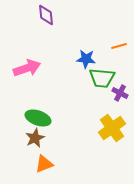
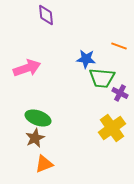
orange line: rotated 35 degrees clockwise
